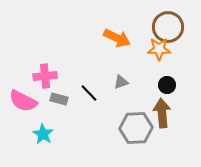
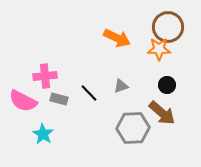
gray triangle: moved 4 px down
brown arrow: rotated 136 degrees clockwise
gray hexagon: moved 3 px left
